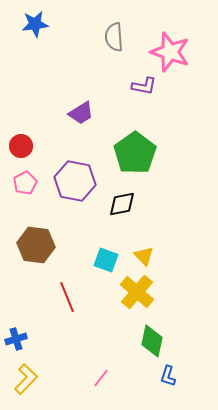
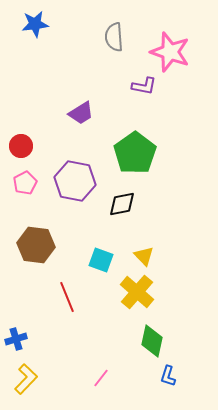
cyan square: moved 5 px left
